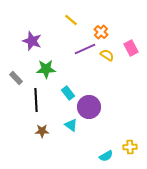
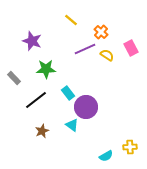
gray rectangle: moved 2 px left
black line: rotated 55 degrees clockwise
purple circle: moved 3 px left
cyan triangle: moved 1 px right
brown star: rotated 24 degrees counterclockwise
